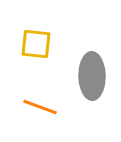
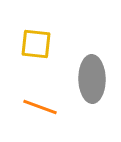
gray ellipse: moved 3 px down
